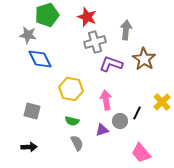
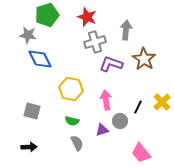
black line: moved 1 px right, 6 px up
